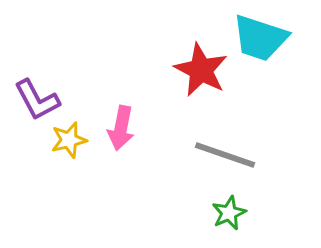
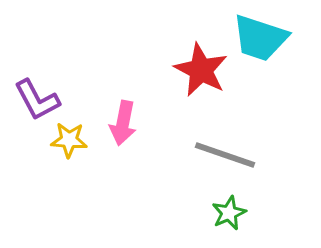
pink arrow: moved 2 px right, 5 px up
yellow star: rotated 18 degrees clockwise
